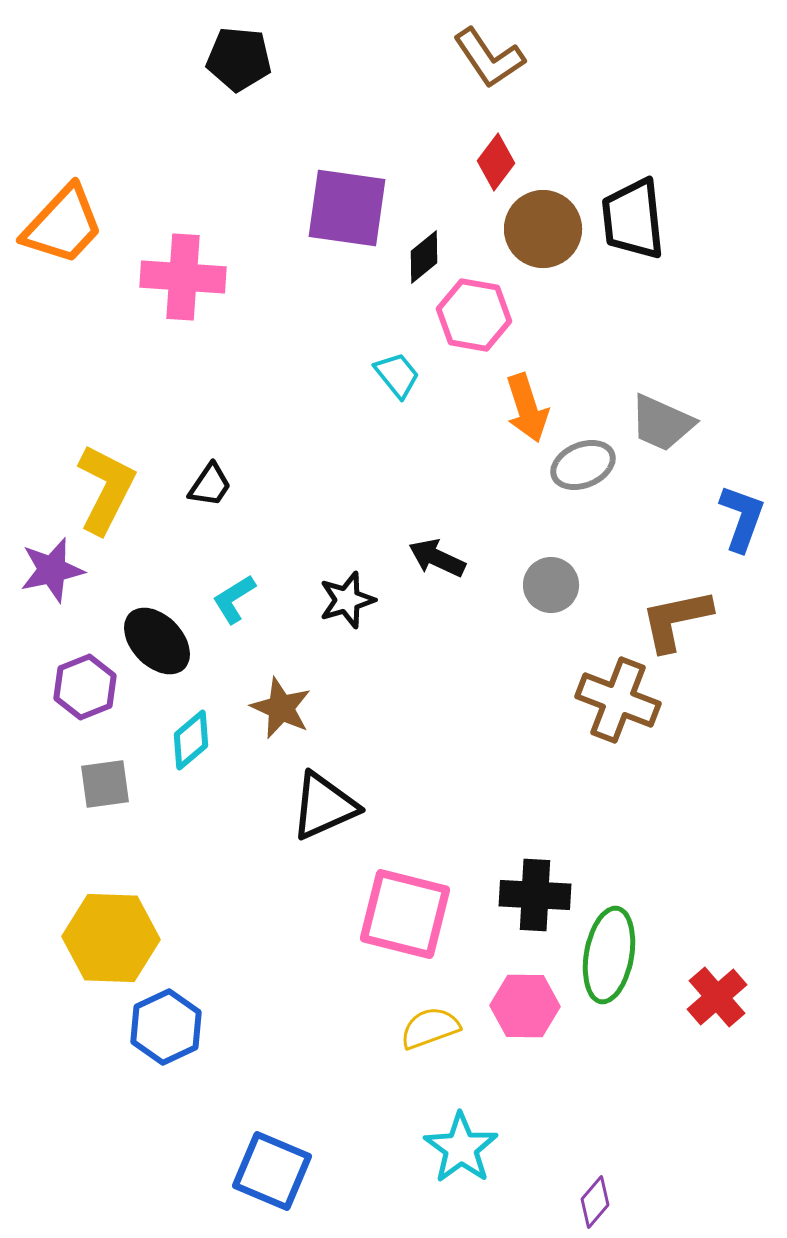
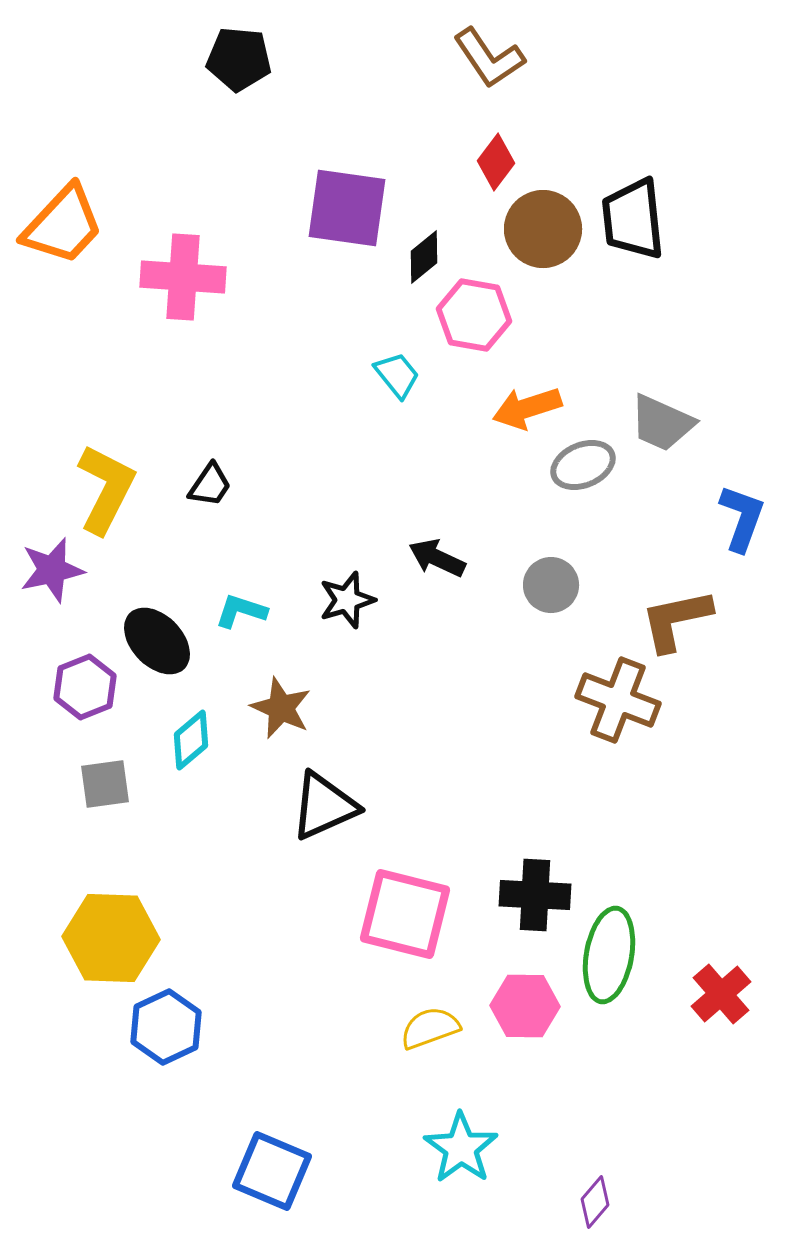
orange arrow at (527, 408): rotated 90 degrees clockwise
cyan L-shape at (234, 599): moved 7 px right, 12 px down; rotated 50 degrees clockwise
red cross at (717, 997): moved 4 px right, 3 px up
